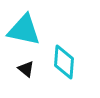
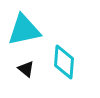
cyan triangle: rotated 24 degrees counterclockwise
